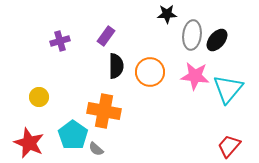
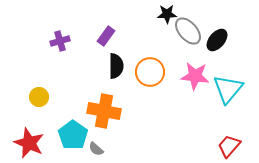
gray ellipse: moved 4 px left, 4 px up; rotated 48 degrees counterclockwise
